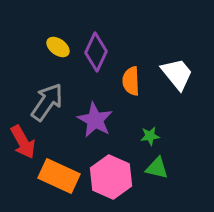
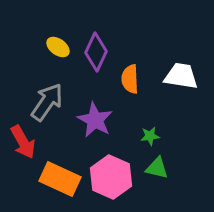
white trapezoid: moved 4 px right, 2 px down; rotated 42 degrees counterclockwise
orange semicircle: moved 1 px left, 2 px up
orange rectangle: moved 1 px right, 3 px down
